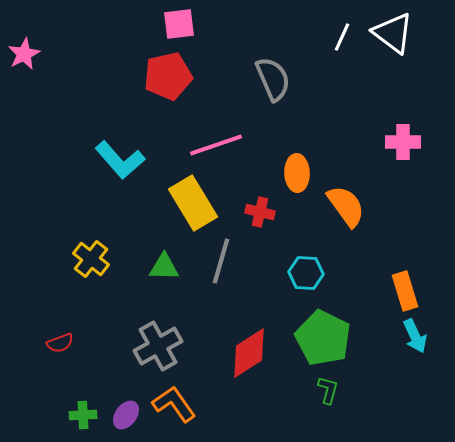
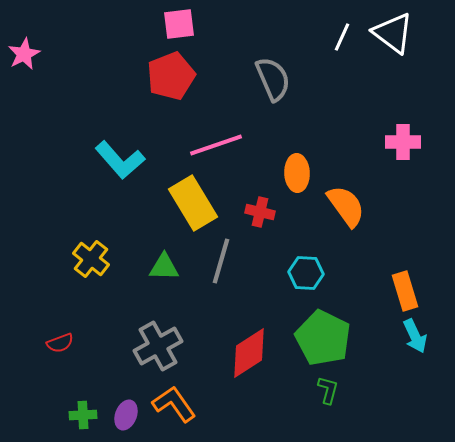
red pentagon: moved 3 px right; rotated 9 degrees counterclockwise
purple ellipse: rotated 16 degrees counterclockwise
